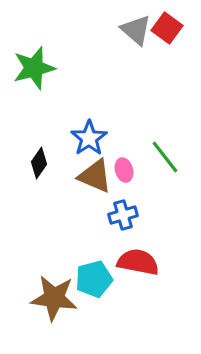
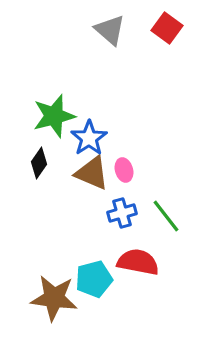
gray triangle: moved 26 px left
green star: moved 20 px right, 48 px down
green line: moved 1 px right, 59 px down
brown triangle: moved 3 px left, 3 px up
blue cross: moved 1 px left, 2 px up
